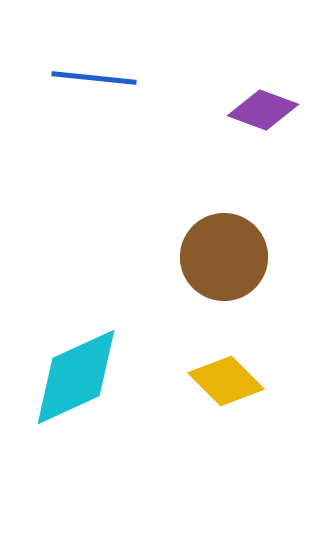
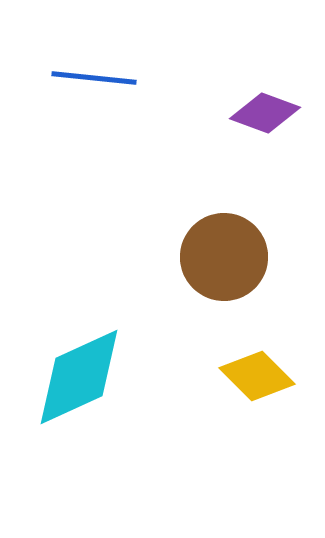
purple diamond: moved 2 px right, 3 px down
cyan diamond: moved 3 px right
yellow diamond: moved 31 px right, 5 px up
